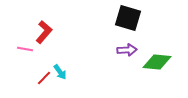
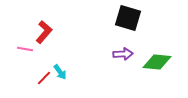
purple arrow: moved 4 px left, 4 px down
